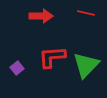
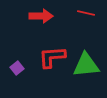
green triangle: rotated 40 degrees clockwise
